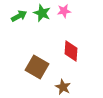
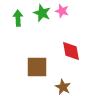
pink star: moved 2 px left; rotated 24 degrees clockwise
green arrow: moved 1 px left, 2 px down; rotated 63 degrees counterclockwise
red diamond: rotated 15 degrees counterclockwise
brown square: rotated 30 degrees counterclockwise
